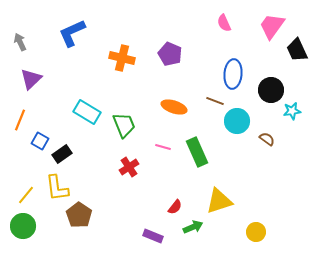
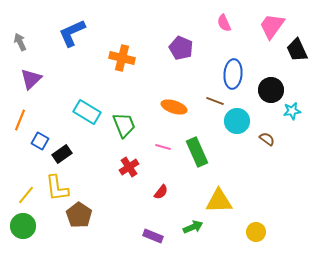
purple pentagon: moved 11 px right, 6 px up
yellow triangle: rotated 16 degrees clockwise
red semicircle: moved 14 px left, 15 px up
